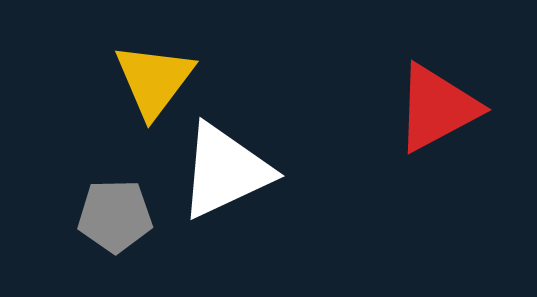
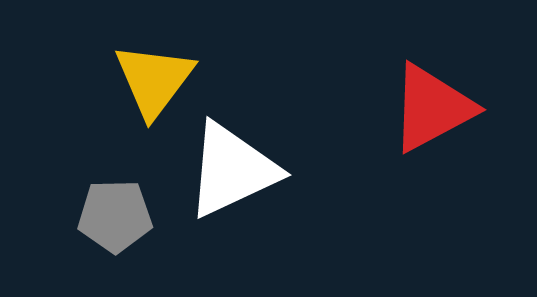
red triangle: moved 5 px left
white triangle: moved 7 px right, 1 px up
